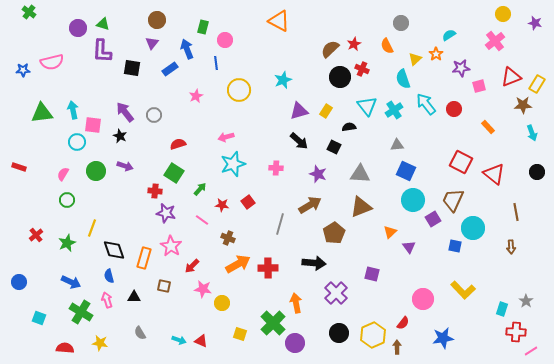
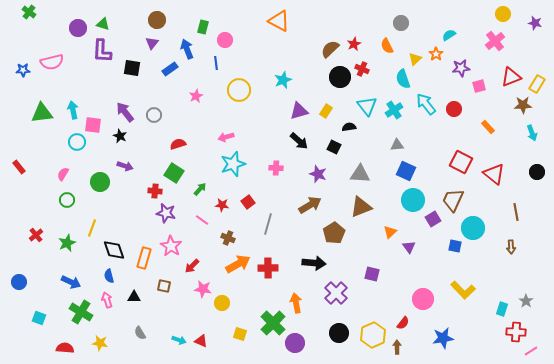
red rectangle at (19, 167): rotated 32 degrees clockwise
green circle at (96, 171): moved 4 px right, 11 px down
gray line at (280, 224): moved 12 px left
